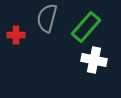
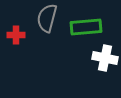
green rectangle: rotated 44 degrees clockwise
white cross: moved 11 px right, 2 px up
